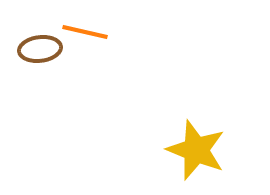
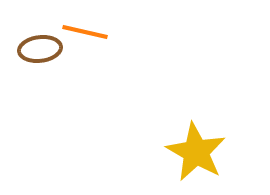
yellow star: moved 2 px down; rotated 8 degrees clockwise
